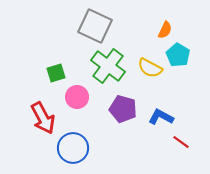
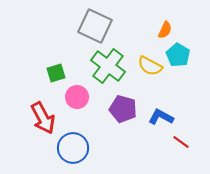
yellow semicircle: moved 2 px up
